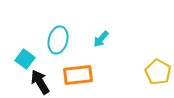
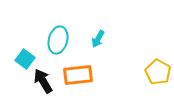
cyan arrow: moved 3 px left; rotated 12 degrees counterclockwise
black arrow: moved 3 px right, 1 px up
